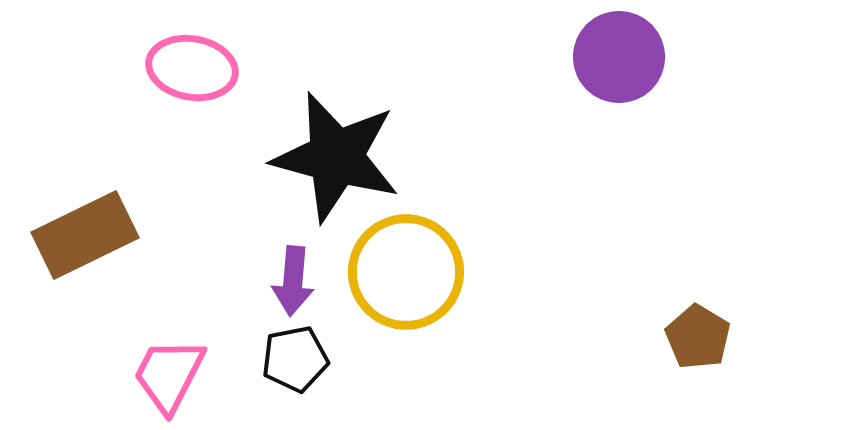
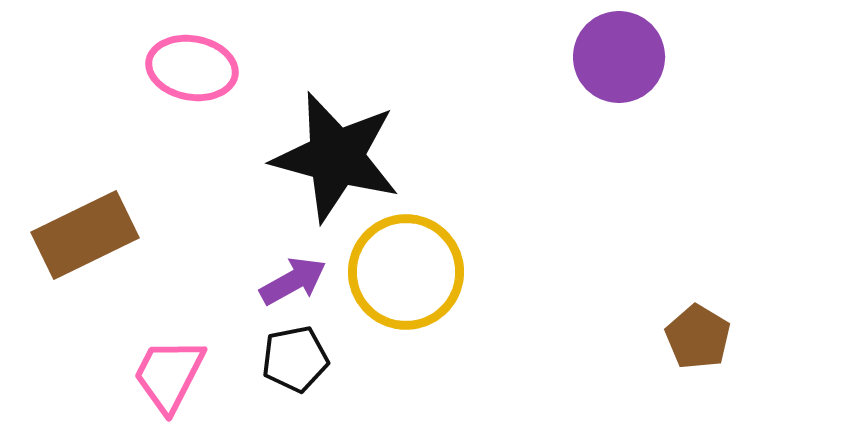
purple arrow: rotated 124 degrees counterclockwise
